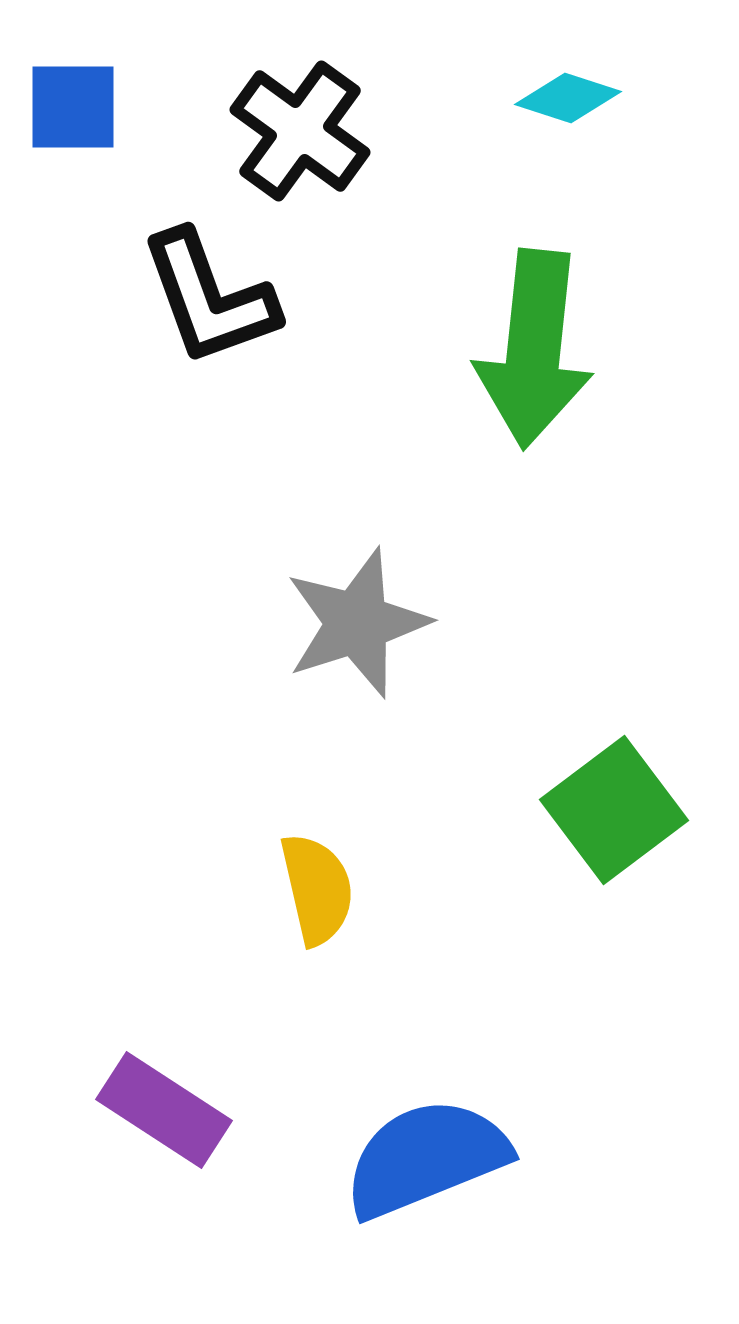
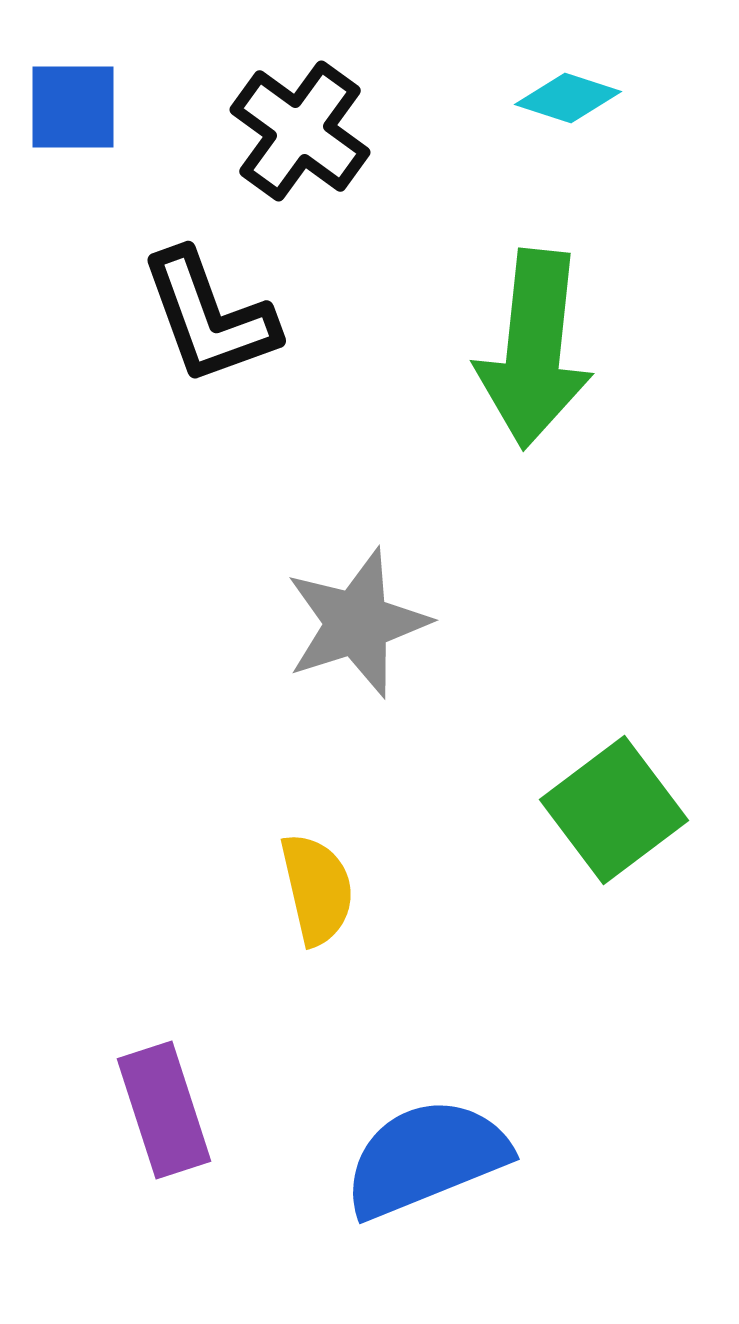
black L-shape: moved 19 px down
purple rectangle: rotated 39 degrees clockwise
